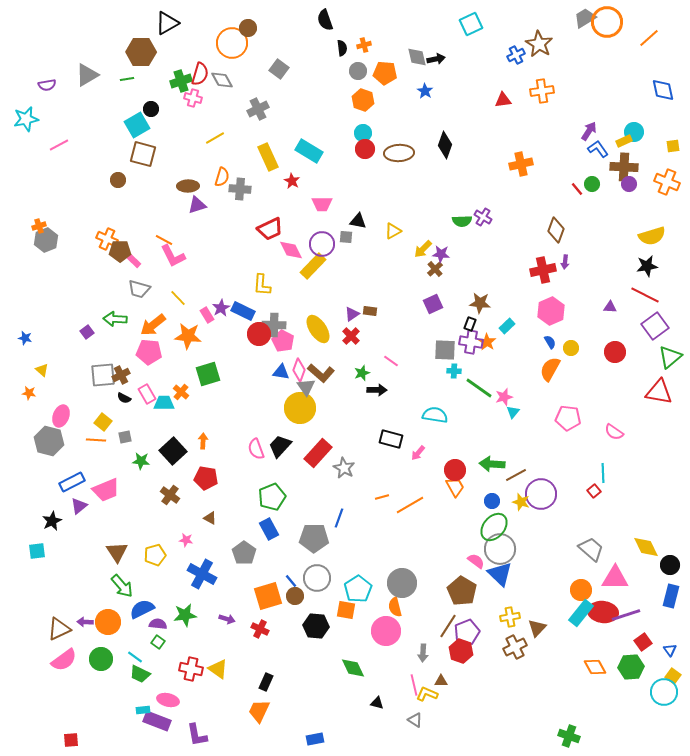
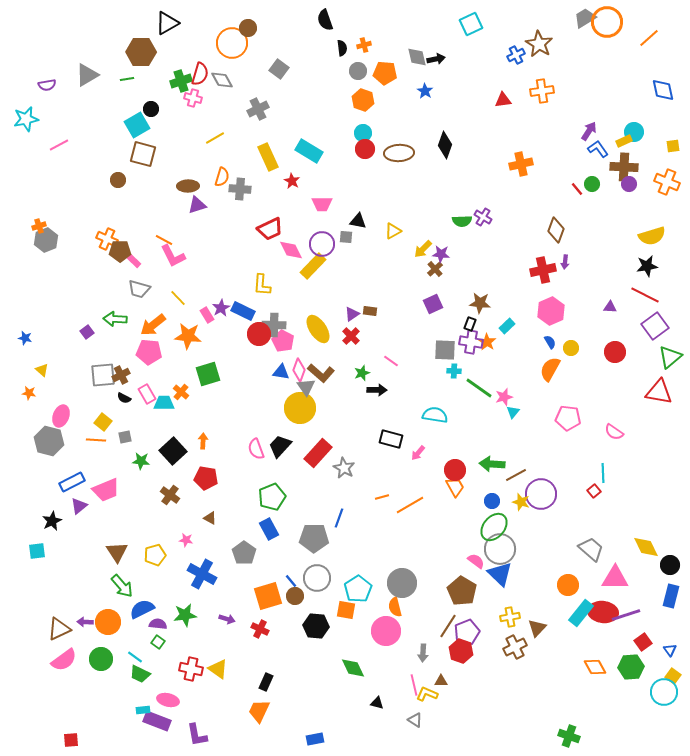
orange circle at (581, 590): moved 13 px left, 5 px up
